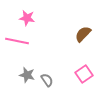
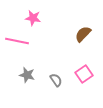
pink star: moved 6 px right
gray semicircle: moved 9 px right
